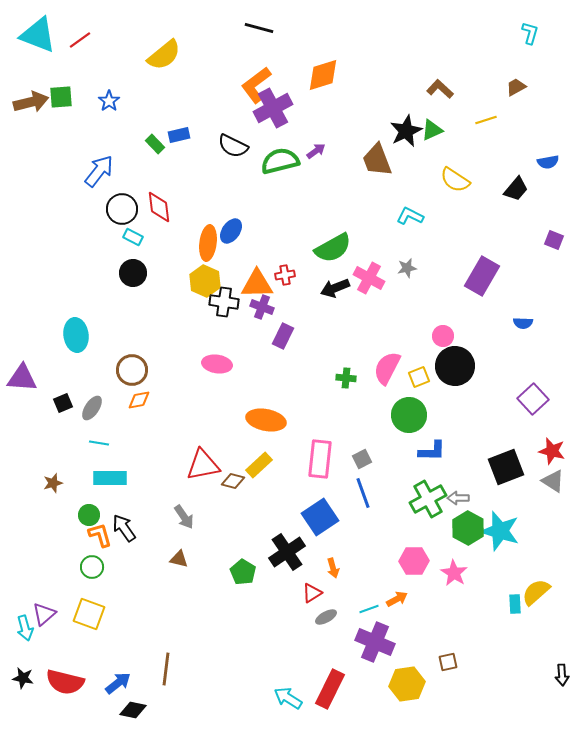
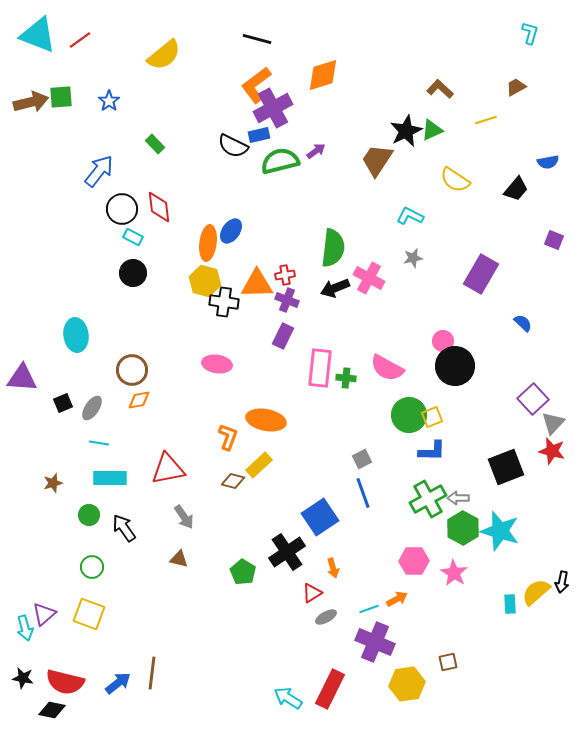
black line at (259, 28): moved 2 px left, 11 px down
blue rectangle at (179, 135): moved 80 px right
brown trapezoid at (377, 160): rotated 54 degrees clockwise
green semicircle at (333, 248): rotated 54 degrees counterclockwise
gray star at (407, 268): moved 6 px right, 10 px up
purple rectangle at (482, 276): moved 1 px left, 2 px up
yellow hexagon at (205, 281): rotated 8 degrees counterclockwise
purple cross at (262, 307): moved 25 px right, 7 px up
blue semicircle at (523, 323): rotated 138 degrees counterclockwise
pink circle at (443, 336): moved 5 px down
pink semicircle at (387, 368): rotated 88 degrees counterclockwise
yellow square at (419, 377): moved 13 px right, 40 px down
pink rectangle at (320, 459): moved 91 px up
red triangle at (203, 465): moved 35 px left, 4 px down
gray triangle at (553, 481): moved 58 px up; rotated 40 degrees clockwise
green hexagon at (468, 528): moved 5 px left
orange L-shape at (100, 535): moved 128 px right, 98 px up; rotated 36 degrees clockwise
cyan rectangle at (515, 604): moved 5 px left
brown line at (166, 669): moved 14 px left, 4 px down
black arrow at (562, 675): moved 93 px up; rotated 15 degrees clockwise
black diamond at (133, 710): moved 81 px left
